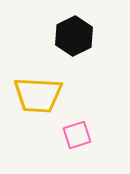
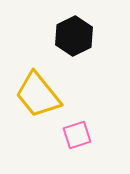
yellow trapezoid: rotated 48 degrees clockwise
